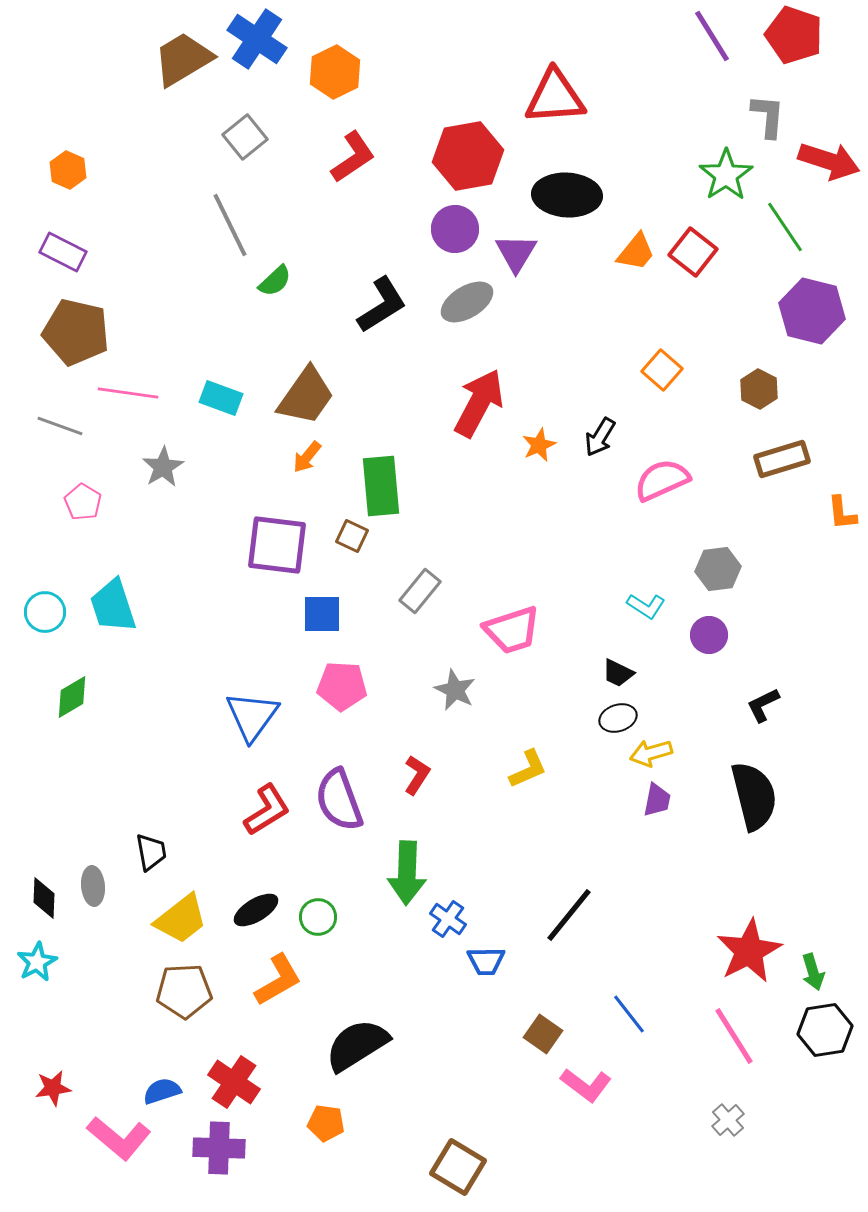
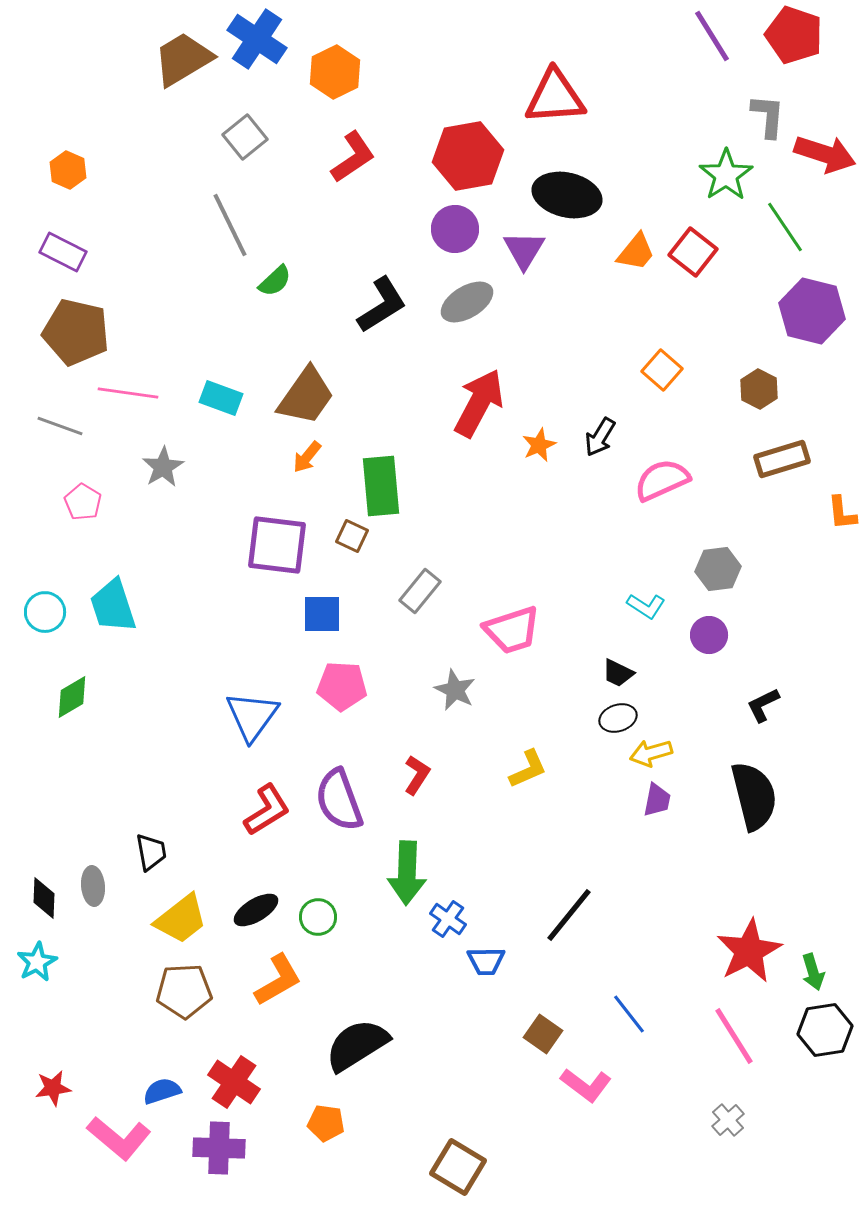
red arrow at (829, 161): moved 4 px left, 7 px up
black ellipse at (567, 195): rotated 10 degrees clockwise
purple triangle at (516, 253): moved 8 px right, 3 px up
